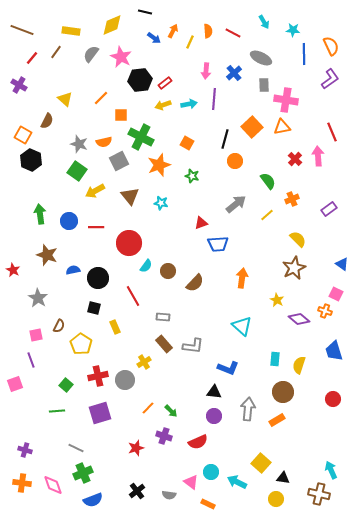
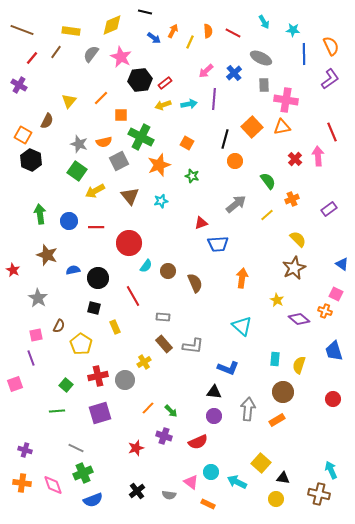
pink arrow at (206, 71): rotated 42 degrees clockwise
yellow triangle at (65, 99): moved 4 px right, 2 px down; rotated 28 degrees clockwise
cyan star at (161, 203): moved 2 px up; rotated 24 degrees counterclockwise
brown semicircle at (195, 283): rotated 66 degrees counterclockwise
purple line at (31, 360): moved 2 px up
